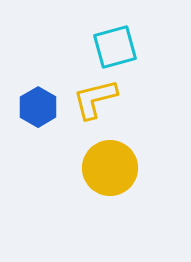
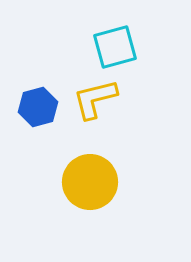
blue hexagon: rotated 15 degrees clockwise
yellow circle: moved 20 px left, 14 px down
